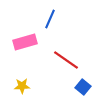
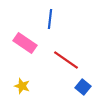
blue line: rotated 18 degrees counterclockwise
pink rectangle: moved 1 px down; rotated 50 degrees clockwise
yellow star: rotated 21 degrees clockwise
